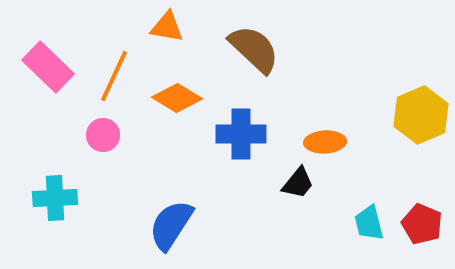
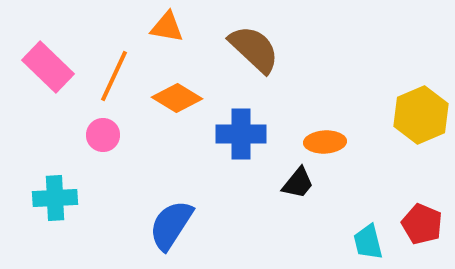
cyan trapezoid: moved 1 px left, 19 px down
